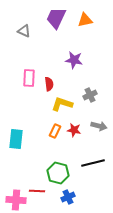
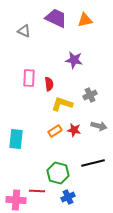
purple trapezoid: rotated 90 degrees clockwise
orange rectangle: rotated 32 degrees clockwise
